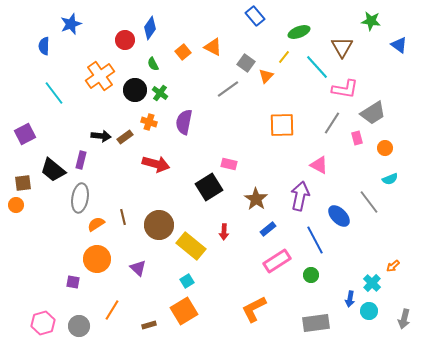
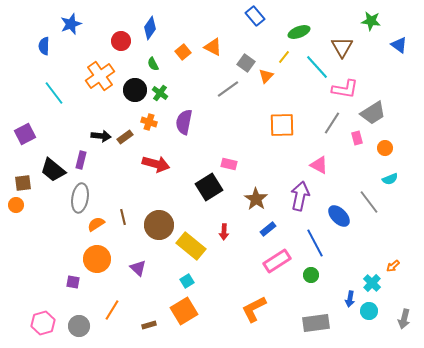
red circle at (125, 40): moved 4 px left, 1 px down
blue line at (315, 240): moved 3 px down
